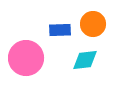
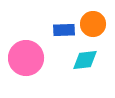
blue rectangle: moved 4 px right
